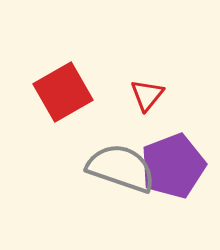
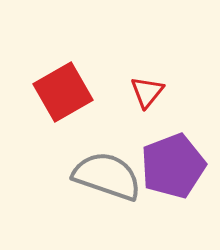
red triangle: moved 3 px up
gray semicircle: moved 14 px left, 8 px down
